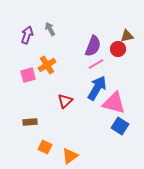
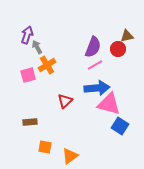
gray arrow: moved 13 px left, 18 px down
purple semicircle: moved 1 px down
pink line: moved 1 px left, 1 px down
blue arrow: rotated 55 degrees clockwise
pink triangle: moved 5 px left, 1 px down
orange square: rotated 16 degrees counterclockwise
